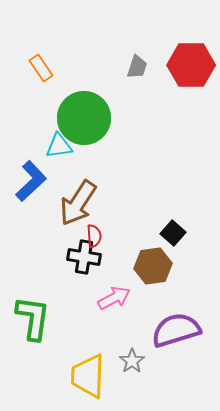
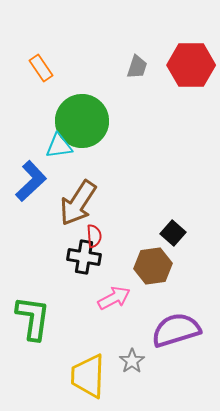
green circle: moved 2 px left, 3 px down
